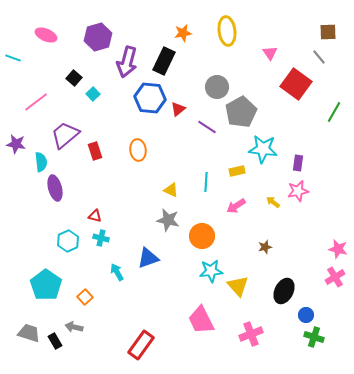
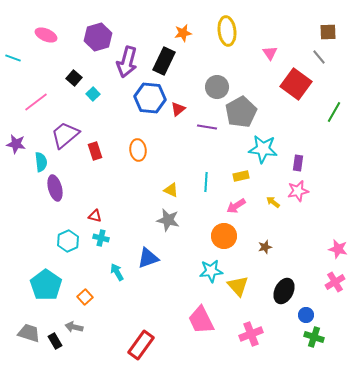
purple line at (207, 127): rotated 24 degrees counterclockwise
yellow rectangle at (237, 171): moved 4 px right, 5 px down
orange circle at (202, 236): moved 22 px right
pink cross at (335, 277): moved 5 px down
